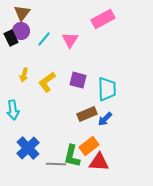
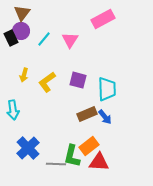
blue arrow: moved 2 px up; rotated 84 degrees counterclockwise
